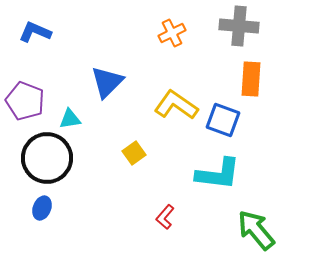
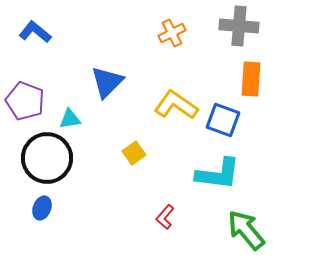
blue L-shape: rotated 16 degrees clockwise
green arrow: moved 10 px left
